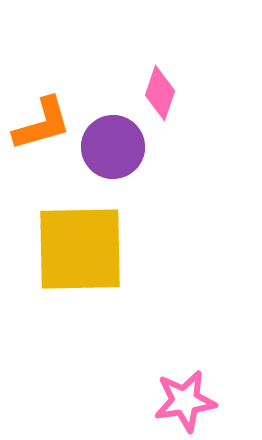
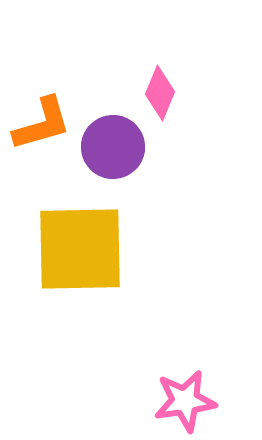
pink diamond: rotated 4 degrees clockwise
